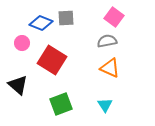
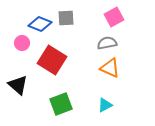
pink square: rotated 24 degrees clockwise
blue diamond: moved 1 px left, 1 px down
gray semicircle: moved 2 px down
cyan triangle: rotated 35 degrees clockwise
